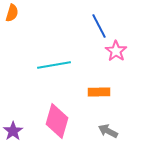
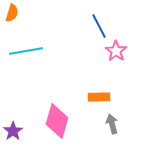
cyan line: moved 28 px left, 14 px up
orange rectangle: moved 5 px down
gray arrow: moved 4 px right, 7 px up; rotated 48 degrees clockwise
